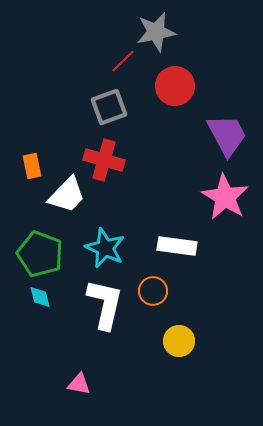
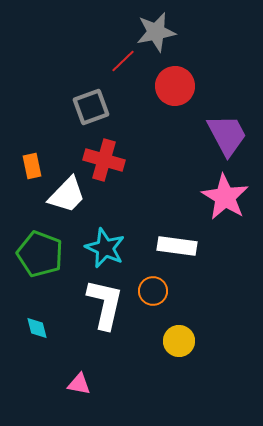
gray square: moved 18 px left
cyan diamond: moved 3 px left, 31 px down
